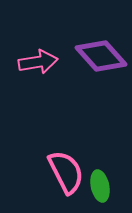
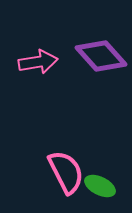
green ellipse: rotated 52 degrees counterclockwise
